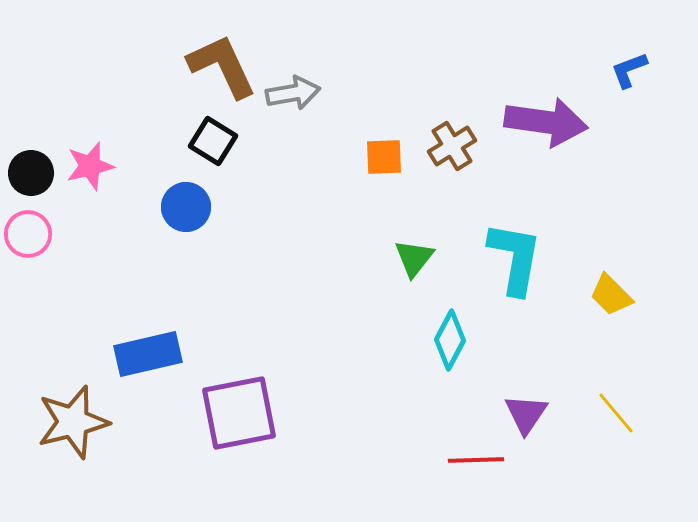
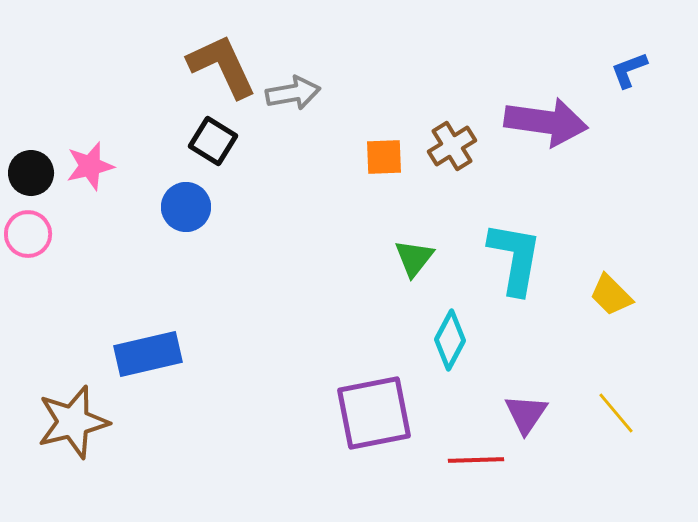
purple square: moved 135 px right
